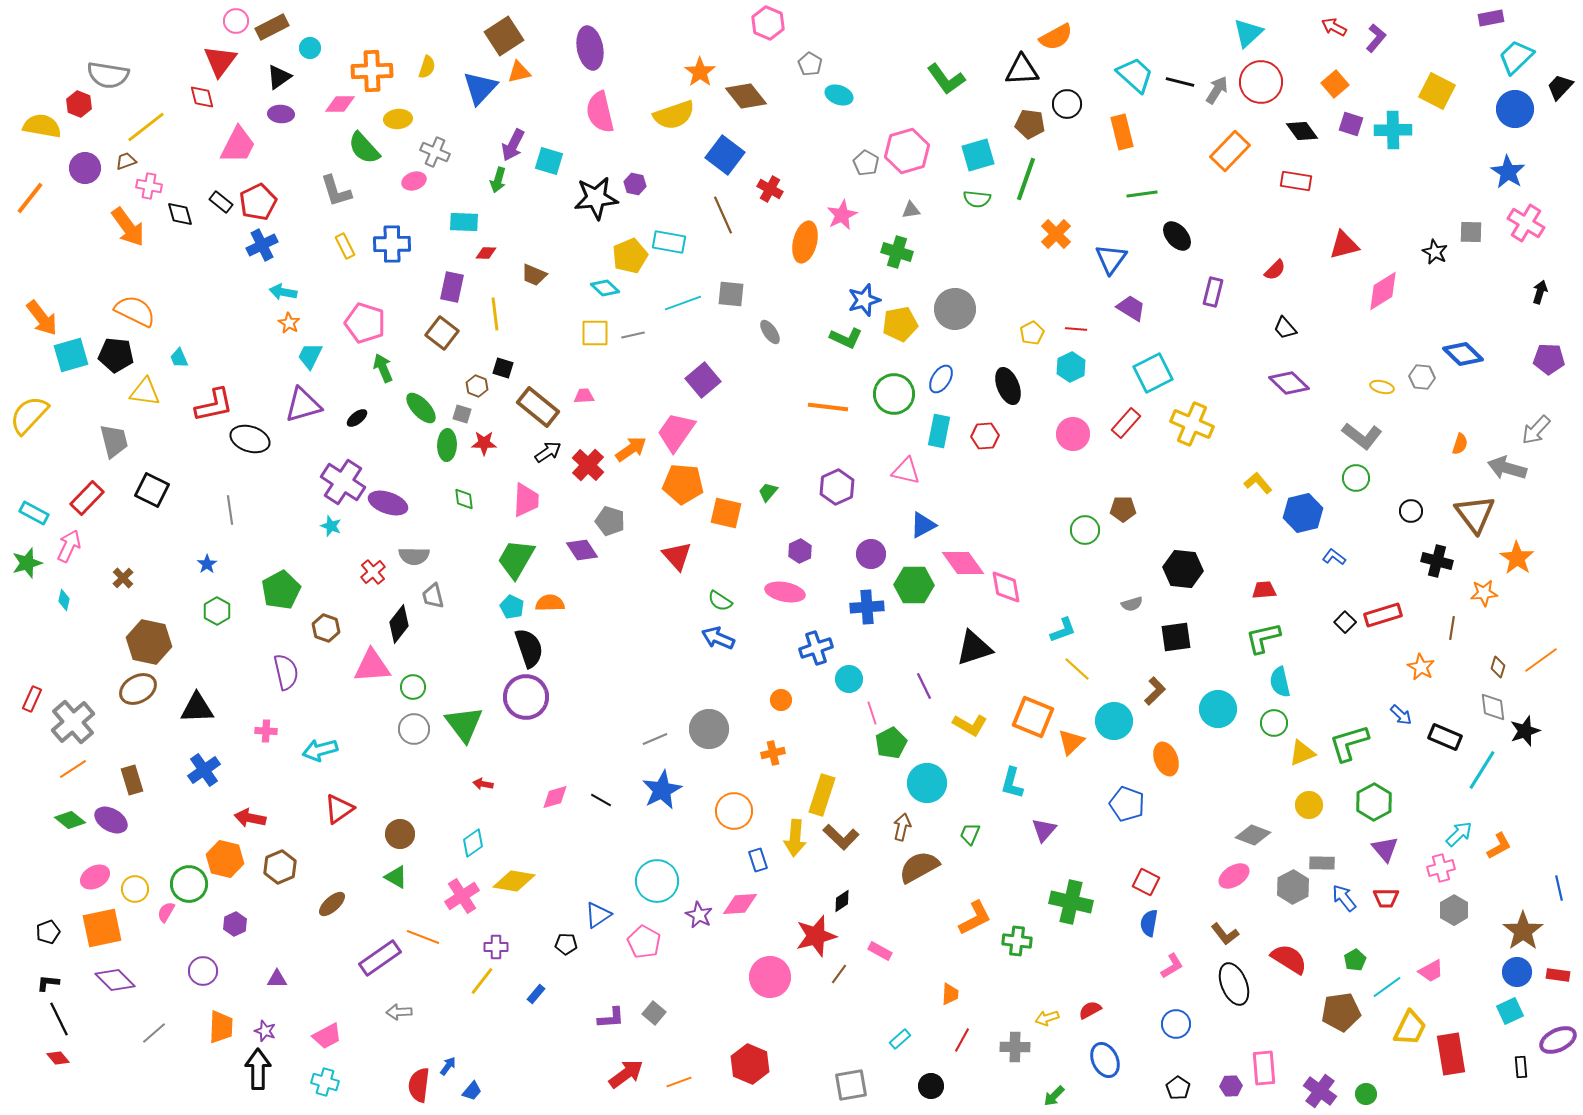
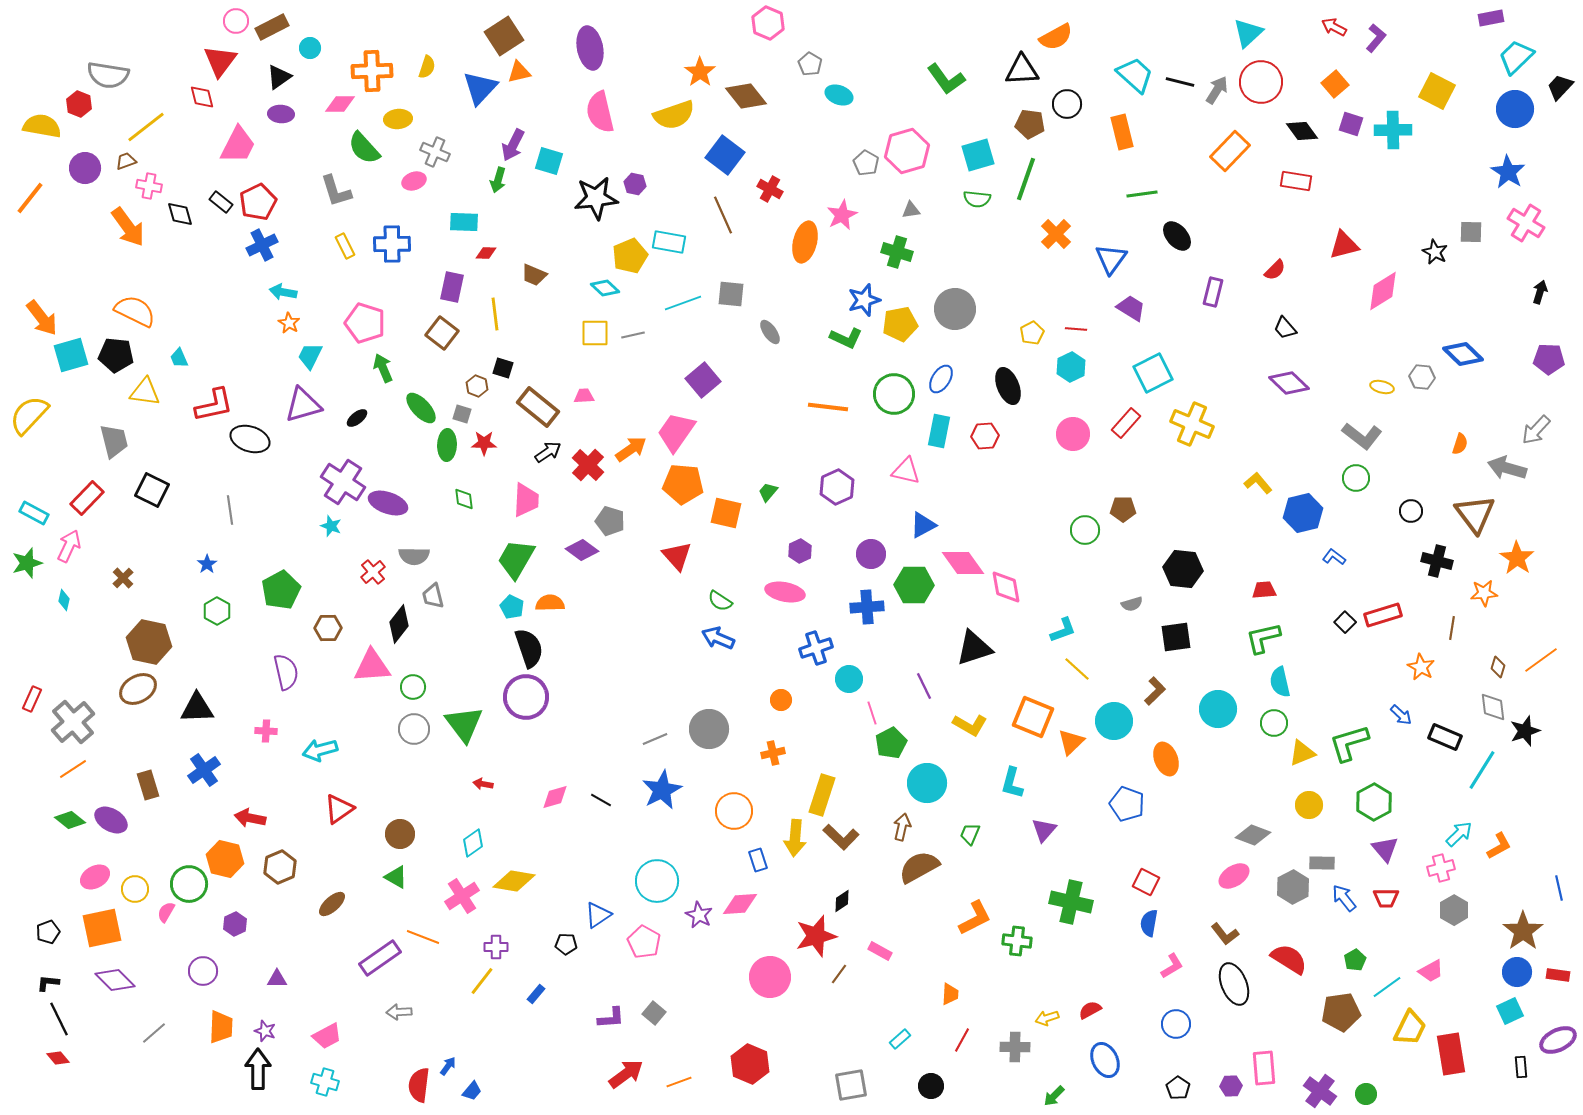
purple diamond at (582, 550): rotated 20 degrees counterclockwise
brown hexagon at (326, 628): moved 2 px right; rotated 20 degrees counterclockwise
brown rectangle at (132, 780): moved 16 px right, 5 px down
